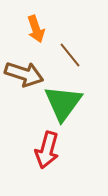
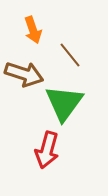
orange arrow: moved 3 px left, 1 px down
green triangle: moved 1 px right
